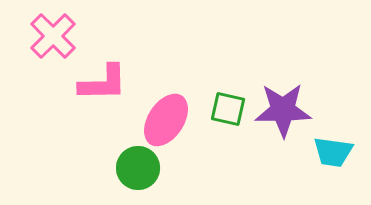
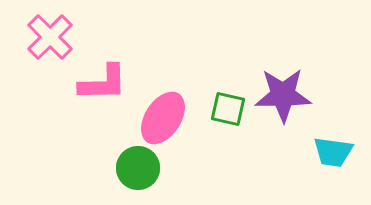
pink cross: moved 3 px left, 1 px down
purple star: moved 15 px up
pink ellipse: moved 3 px left, 2 px up
